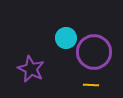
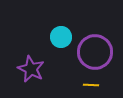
cyan circle: moved 5 px left, 1 px up
purple circle: moved 1 px right
